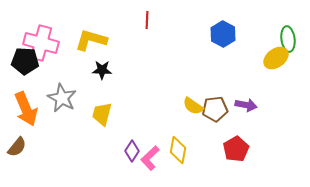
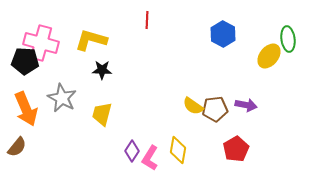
yellow ellipse: moved 7 px left, 2 px up; rotated 15 degrees counterclockwise
pink L-shape: rotated 15 degrees counterclockwise
